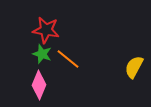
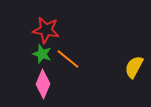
pink diamond: moved 4 px right, 1 px up
